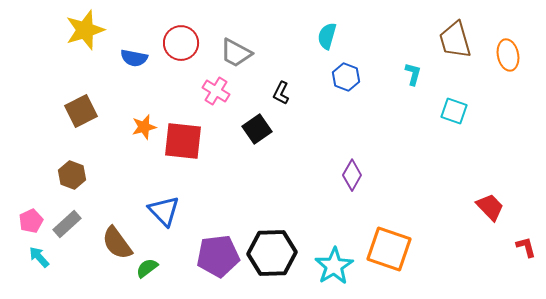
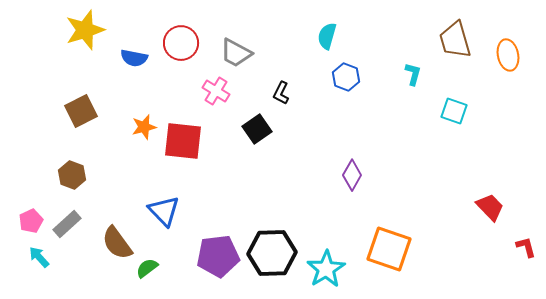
cyan star: moved 8 px left, 3 px down
